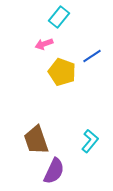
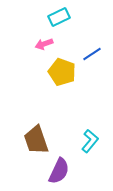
cyan rectangle: rotated 25 degrees clockwise
blue line: moved 2 px up
purple semicircle: moved 5 px right
